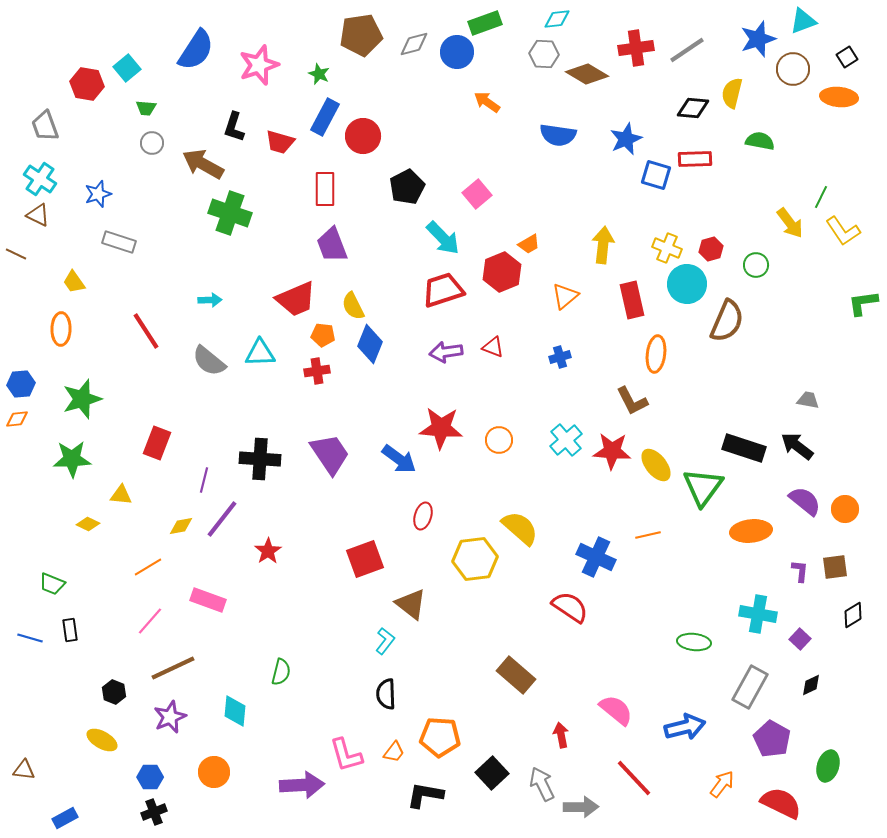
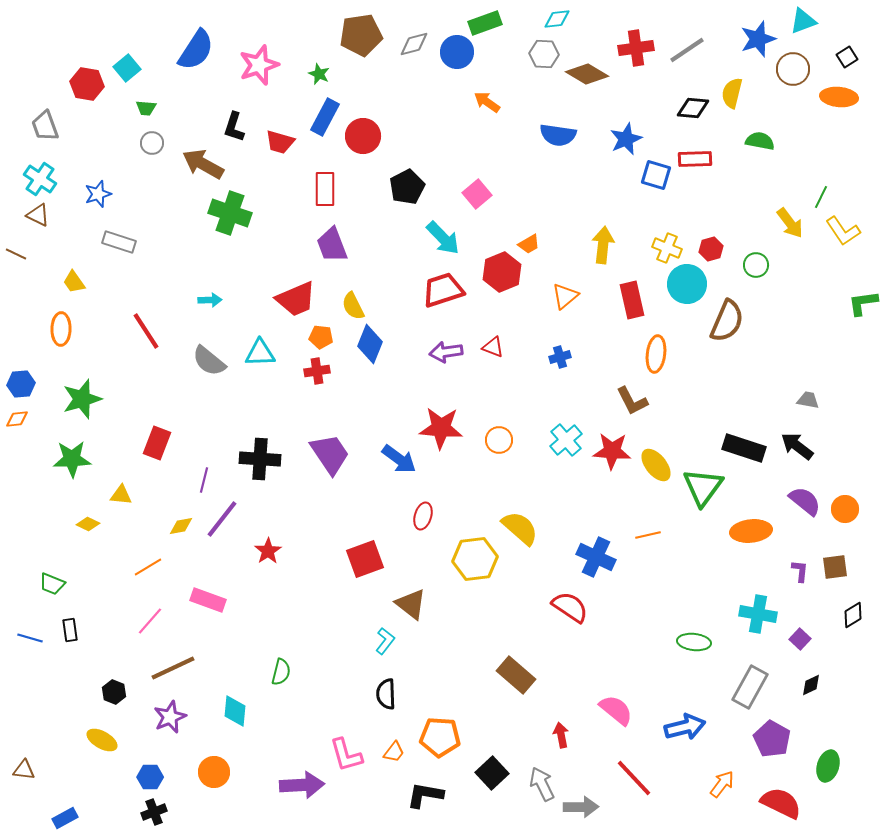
orange pentagon at (323, 335): moved 2 px left, 2 px down
